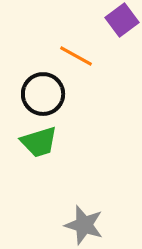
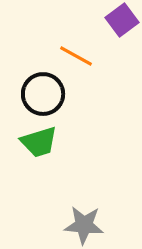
gray star: rotated 12 degrees counterclockwise
